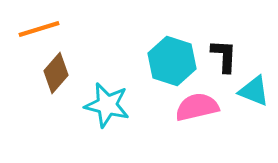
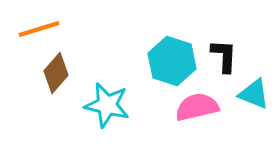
cyan triangle: moved 3 px down
